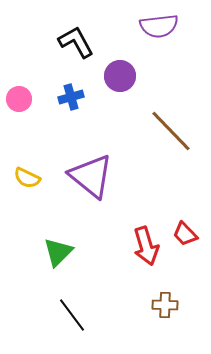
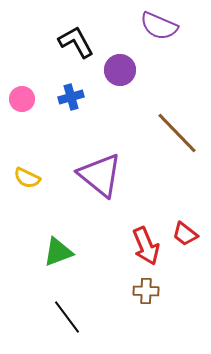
purple semicircle: rotated 30 degrees clockwise
purple circle: moved 6 px up
pink circle: moved 3 px right
brown line: moved 6 px right, 2 px down
purple triangle: moved 9 px right, 1 px up
red trapezoid: rotated 8 degrees counterclockwise
red arrow: rotated 6 degrees counterclockwise
green triangle: rotated 24 degrees clockwise
brown cross: moved 19 px left, 14 px up
black line: moved 5 px left, 2 px down
